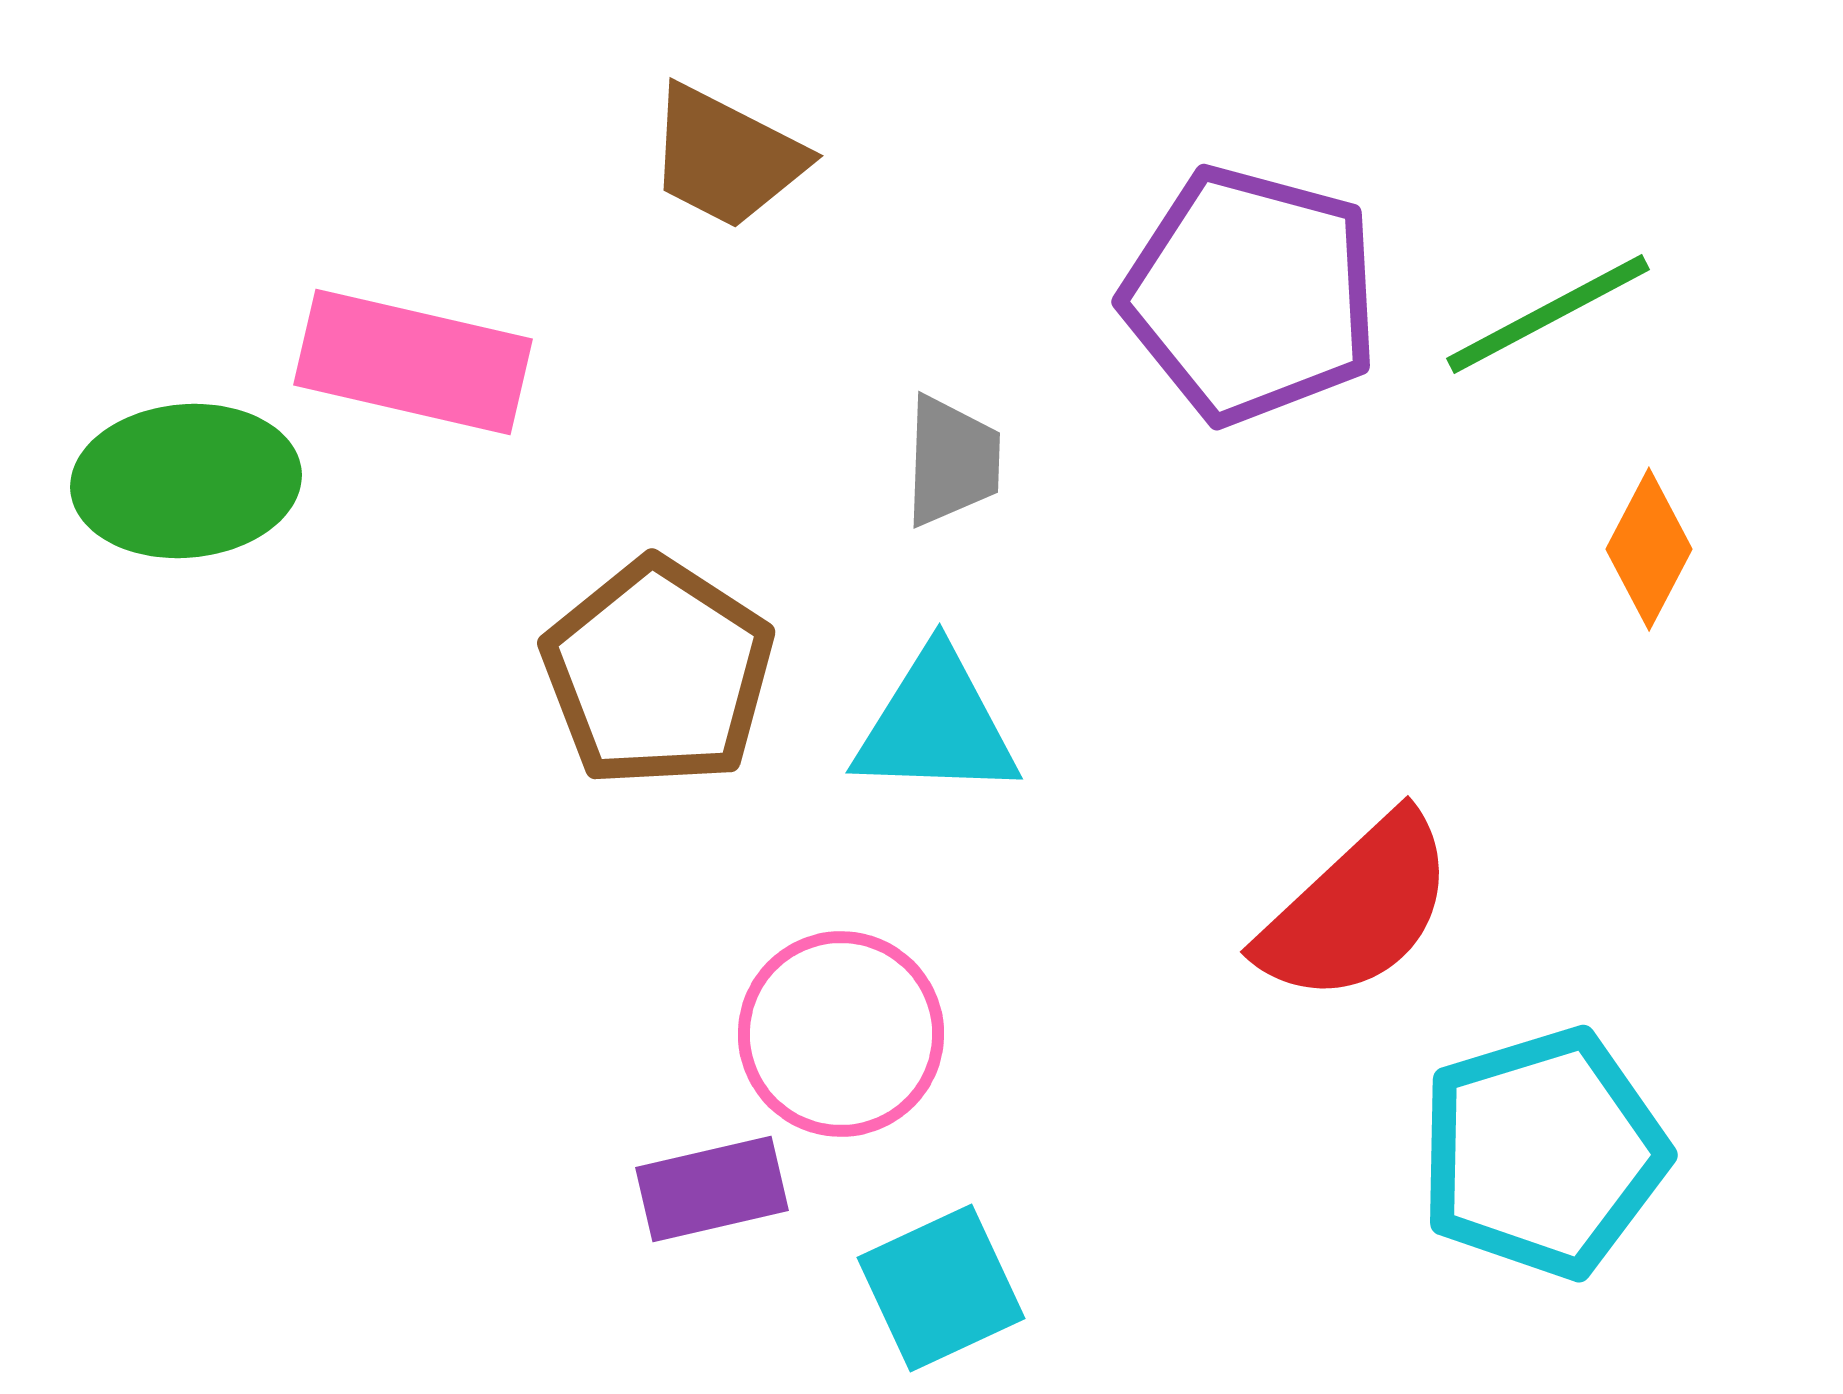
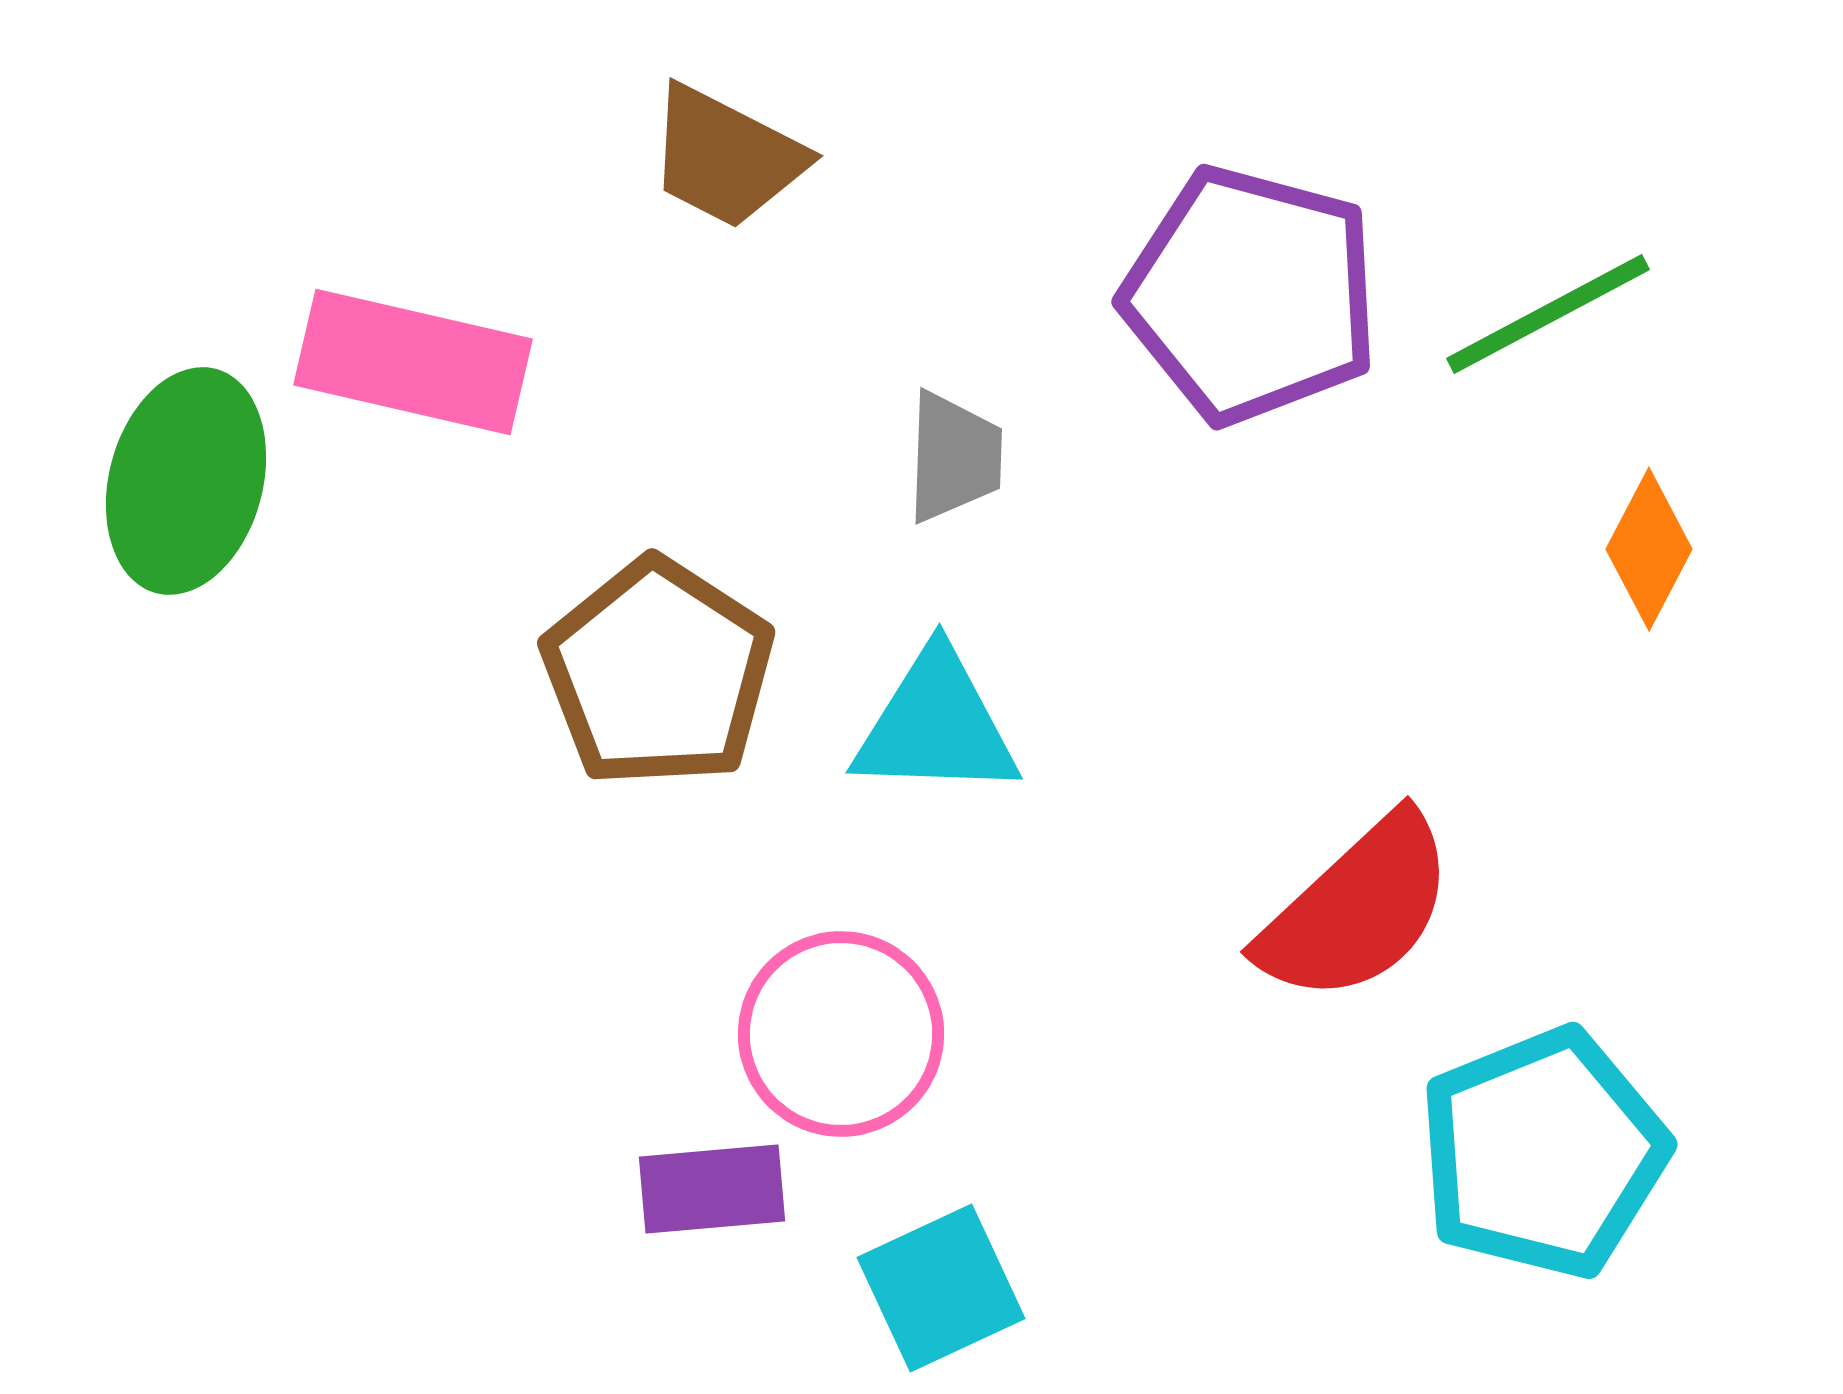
gray trapezoid: moved 2 px right, 4 px up
green ellipse: rotated 70 degrees counterclockwise
cyan pentagon: rotated 5 degrees counterclockwise
purple rectangle: rotated 8 degrees clockwise
